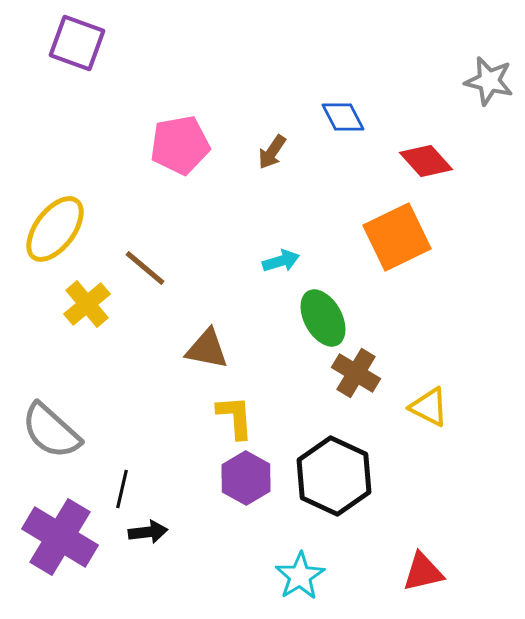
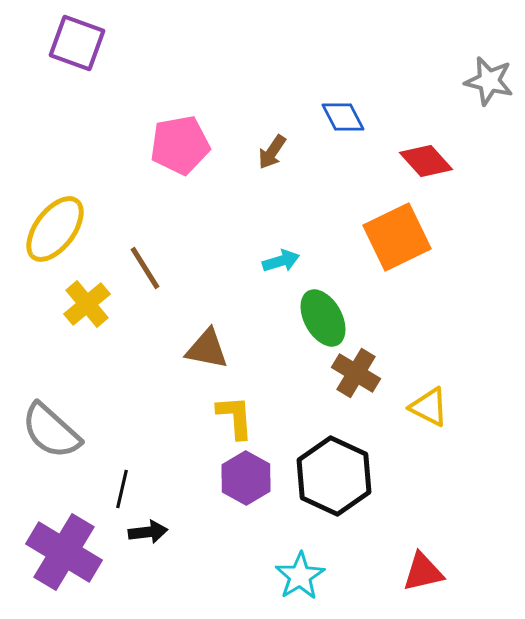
brown line: rotated 18 degrees clockwise
purple cross: moved 4 px right, 15 px down
